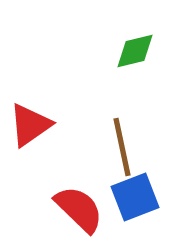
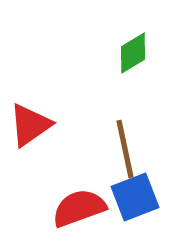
green diamond: moved 2 px left, 2 px down; rotated 18 degrees counterclockwise
brown line: moved 3 px right, 2 px down
red semicircle: moved 1 px up; rotated 64 degrees counterclockwise
